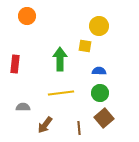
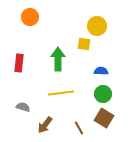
orange circle: moved 3 px right, 1 px down
yellow circle: moved 2 px left
yellow square: moved 1 px left, 2 px up
green arrow: moved 2 px left
red rectangle: moved 4 px right, 1 px up
blue semicircle: moved 2 px right
green circle: moved 3 px right, 1 px down
gray semicircle: rotated 16 degrees clockwise
brown square: rotated 18 degrees counterclockwise
brown line: rotated 24 degrees counterclockwise
